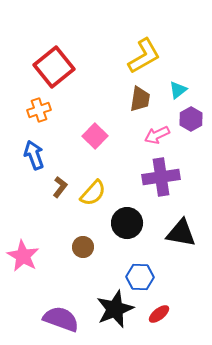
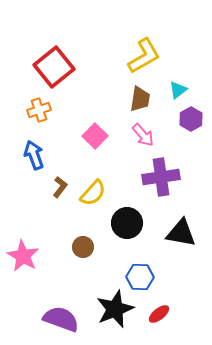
pink arrow: moved 14 px left; rotated 105 degrees counterclockwise
